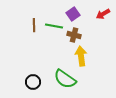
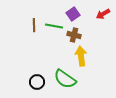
black circle: moved 4 px right
